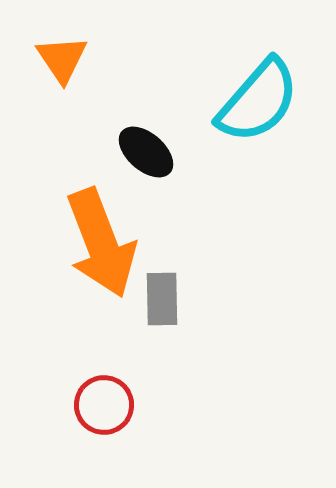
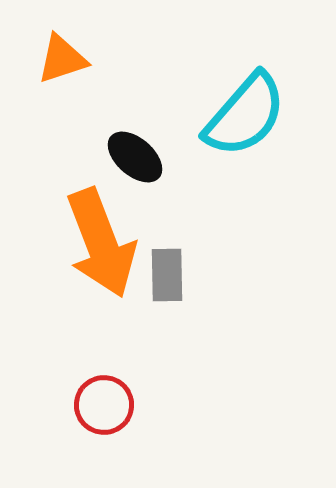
orange triangle: rotated 46 degrees clockwise
cyan semicircle: moved 13 px left, 14 px down
black ellipse: moved 11 px left, 5 px down
gray rectangle: moved 5 px right, 24 px up
